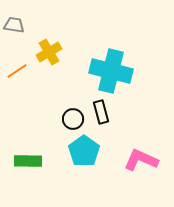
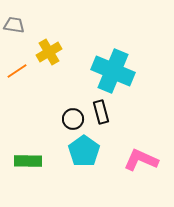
cyan cross: moved 2 px right; rotated 9 degrees clockwise
